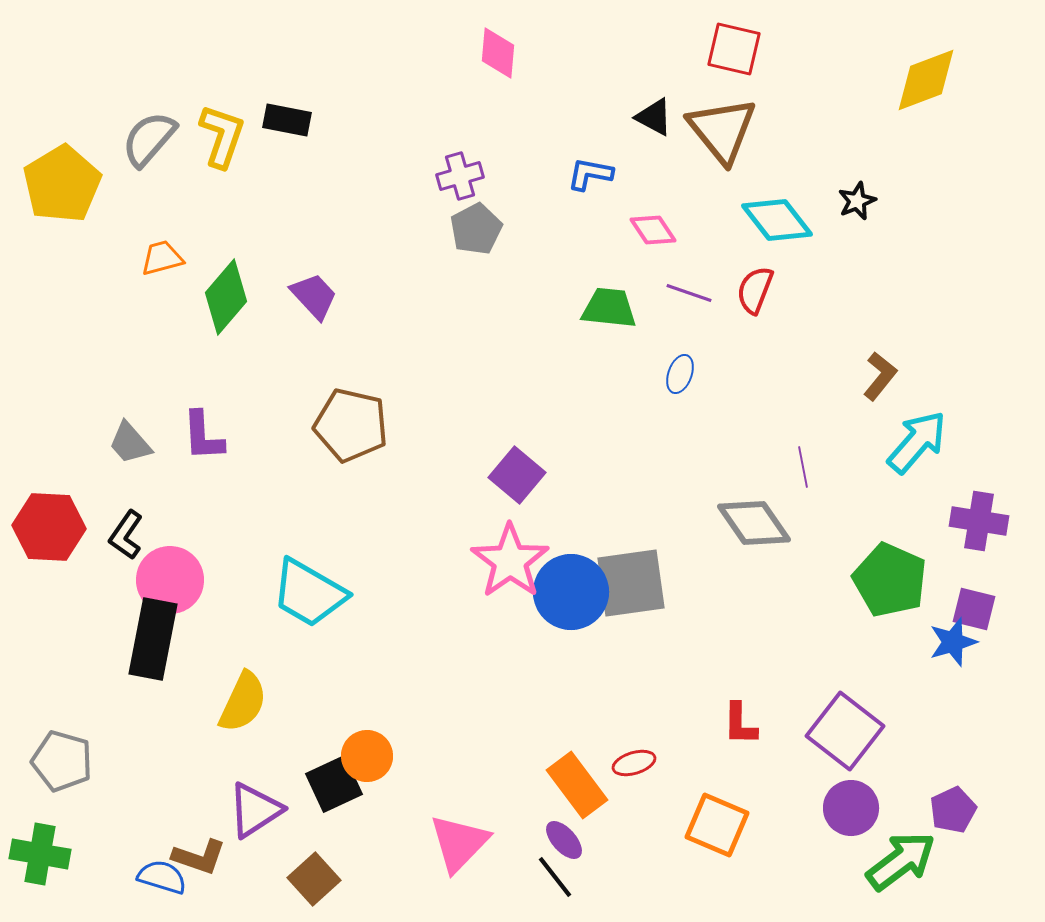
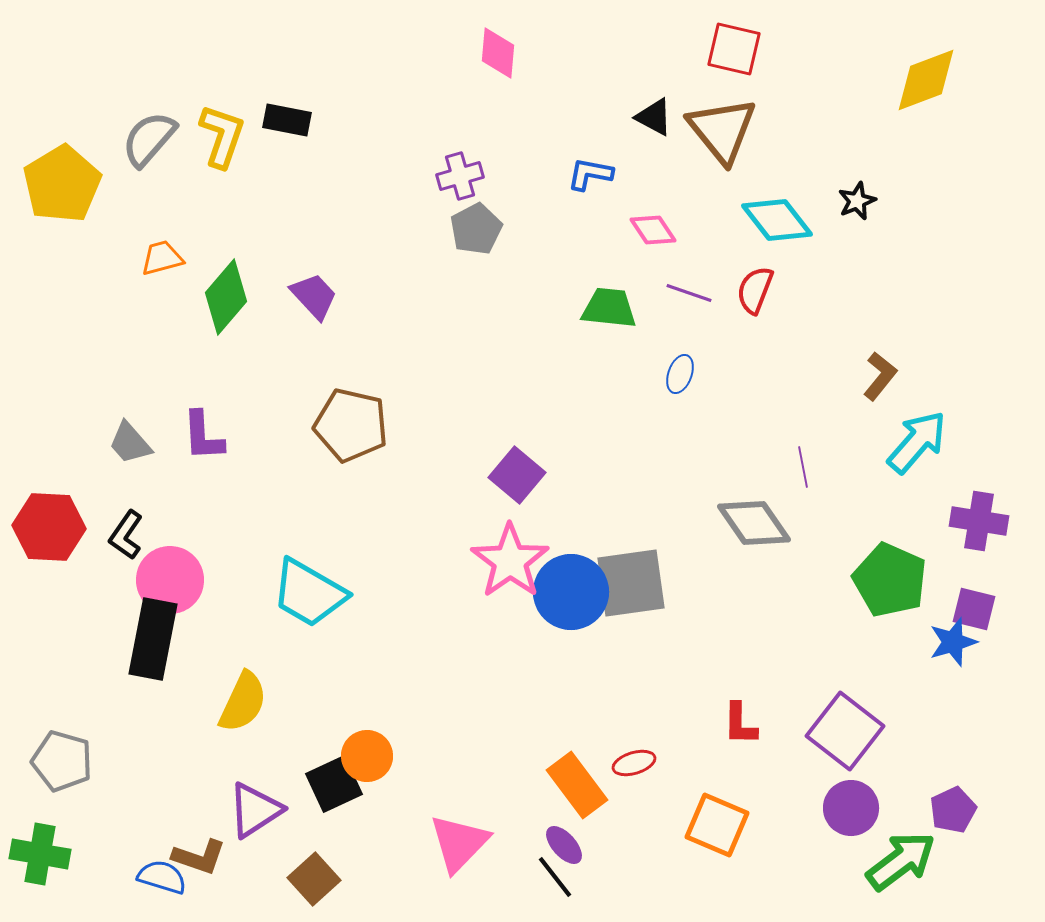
purple ellipse at (564, 840): moved 5 px down
